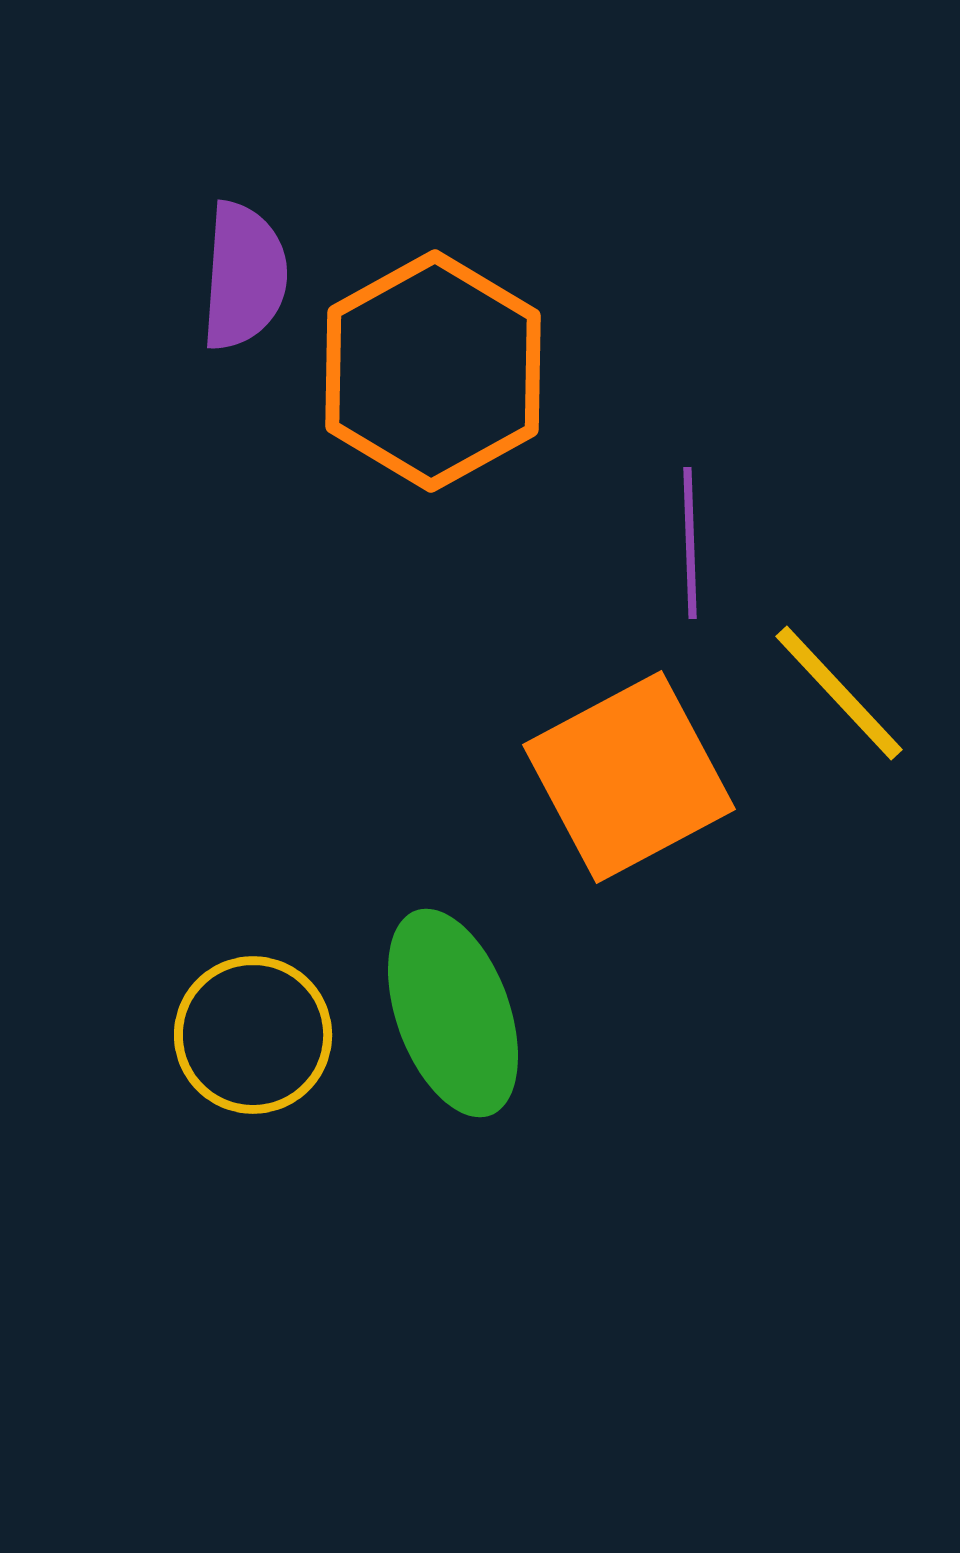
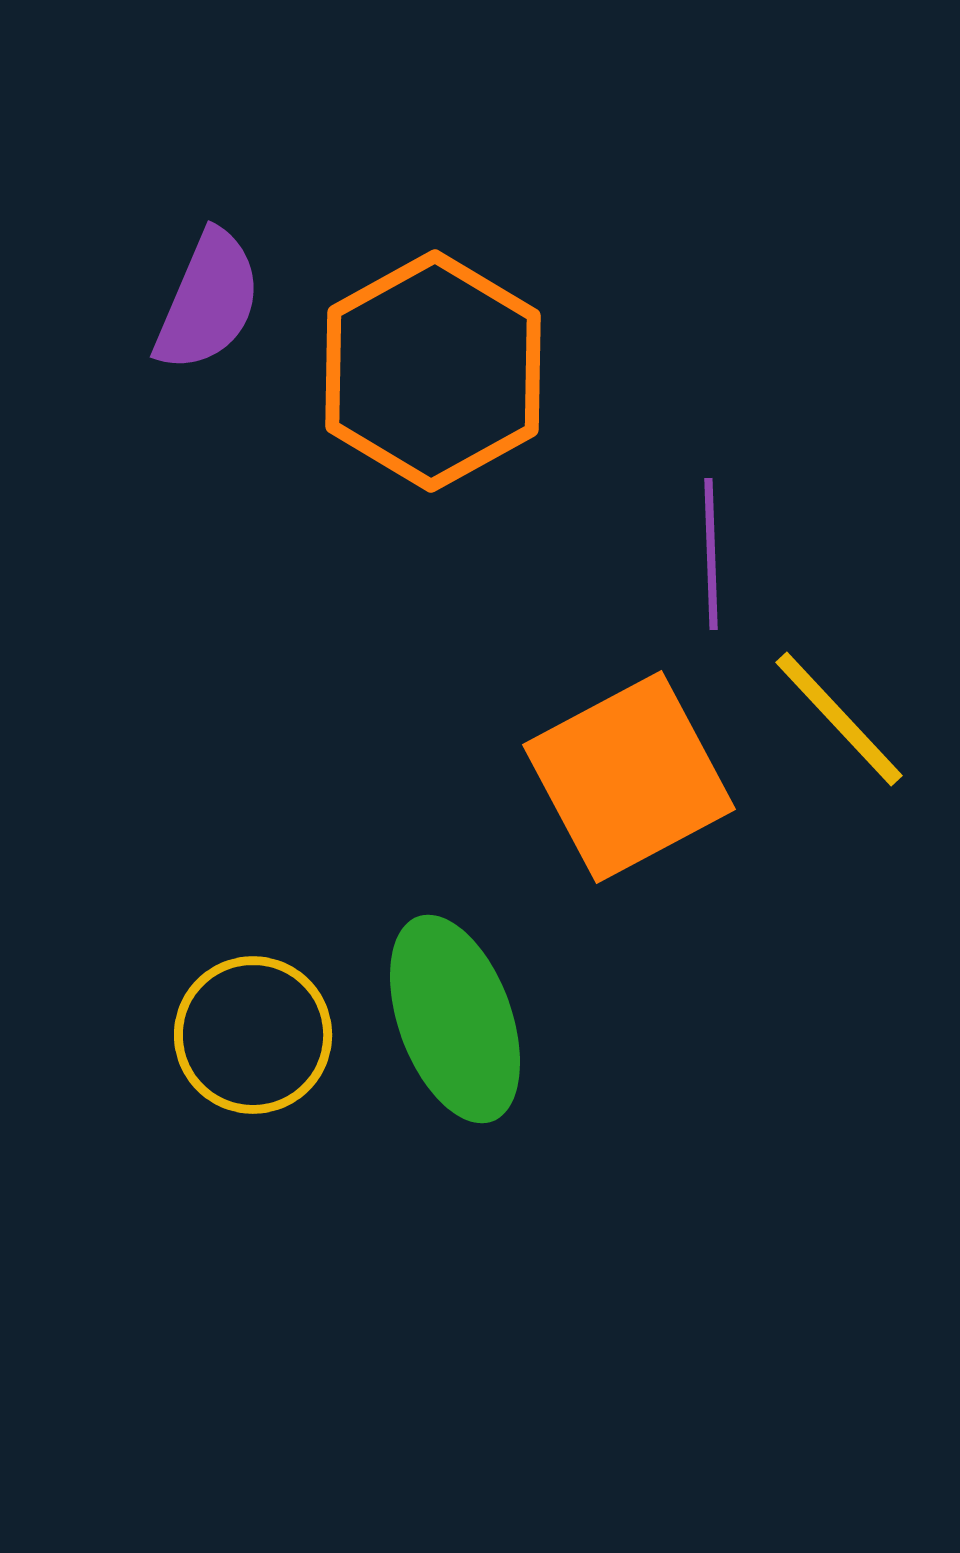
purple semicircle: moved 36 px left, 25 px down; rotated 19 degrees clockwise
purple line: moved 21 px right, 11 px down
yellow line: moved 26 px down
green ellipse: moved 2 px right, 6 px down
